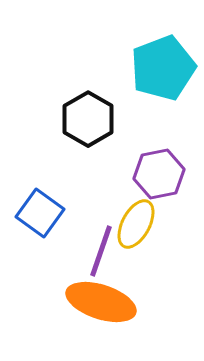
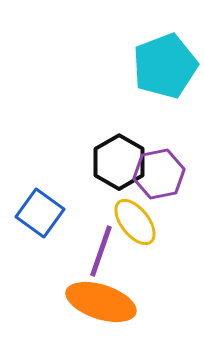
cyan pentagon: moved 2 px right, 2 px up
black hexagon: moved 31 px right, 43 px down
yellow ellipse: moved 1 px left, 2 px up; rotated 66 degrees counterclockwise
